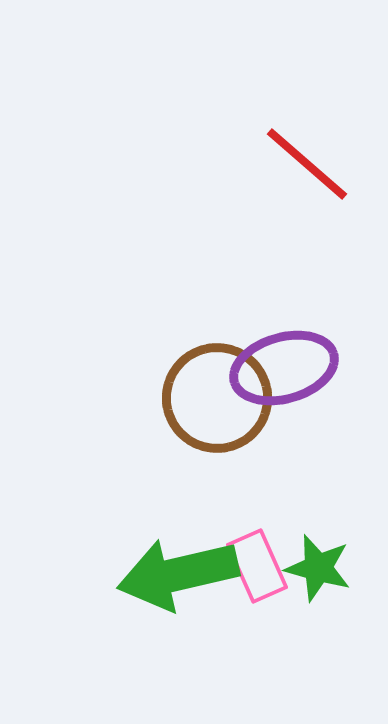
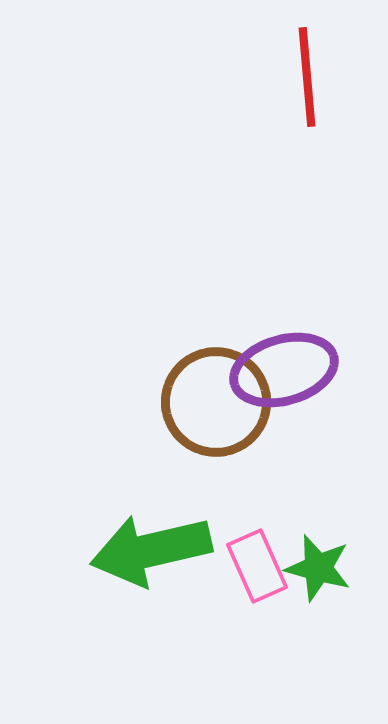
red line: moved 87 px up; rotated 44 degrees clockwise
purple ellipse: moved 2 px down
brown circle: moved 1 px left, 4 px down
green arrow: moved 27 px left, 24 px up
